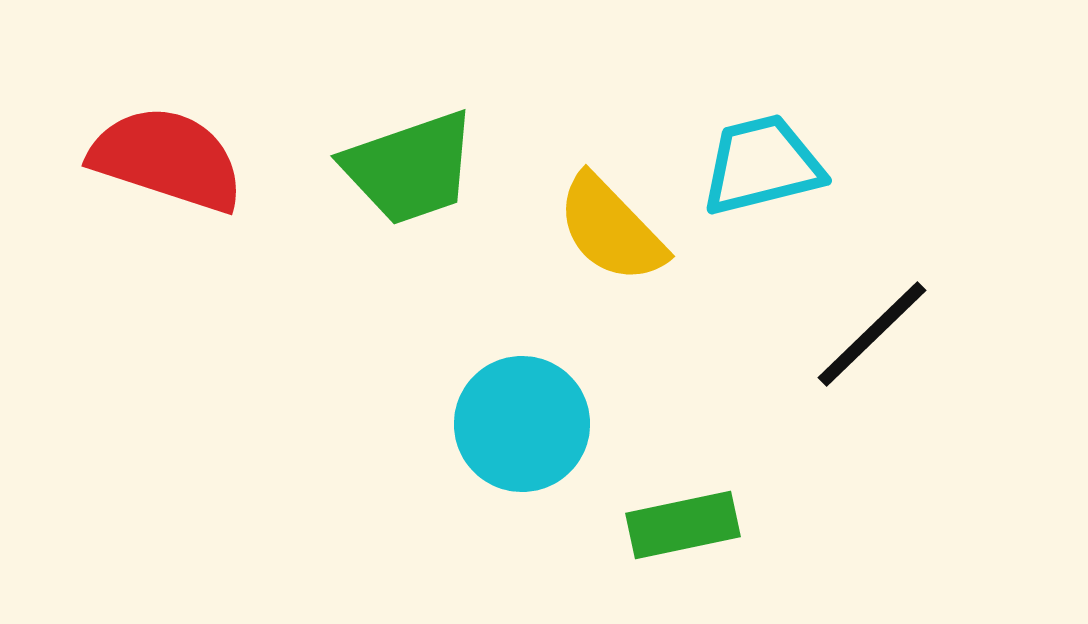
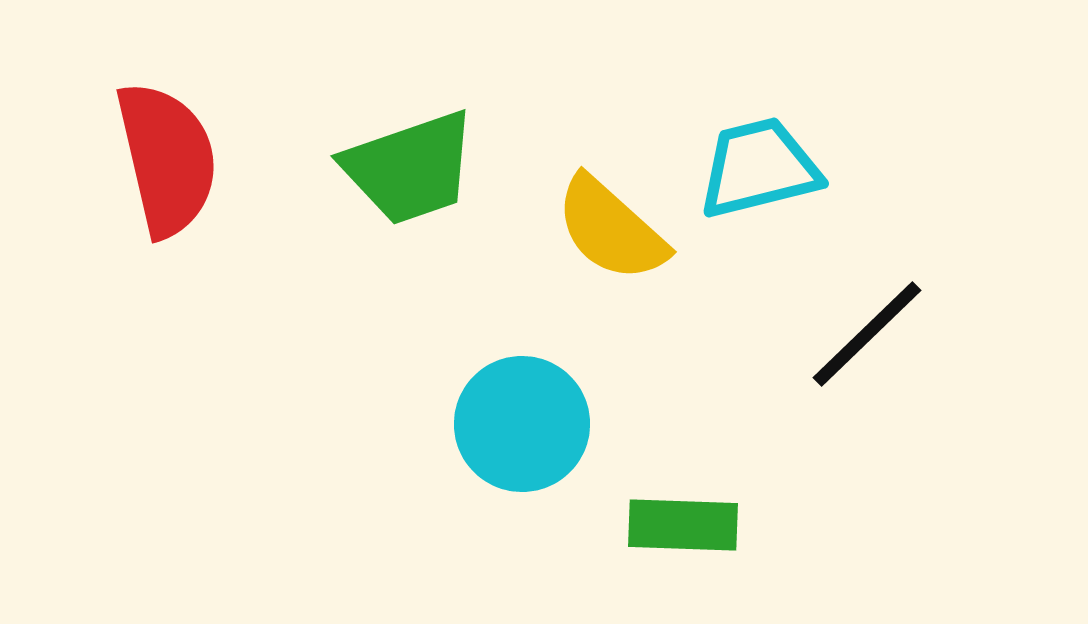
red semicircle: rotated 59 degrees clockwise
cyan trapezoid: moved 3 px left, 3 px down
yellow semicircle: rotated 4 degrees counterclockwise
black line: moved 5 px left
green rectangle: rotated 14 degrees clockwise
